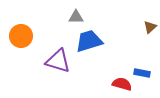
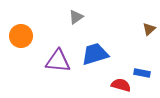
gray triangle: rotated 35 degrees counterclockwise
brown triangle: moved 1 px left, 2 px down
blue trapezoid: moved 6 px right, 13 px down
purple triangle: rotated 12 degrees counterclockwise
red semicircle: moved 1 px left, 1 px down
